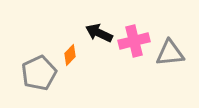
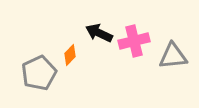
gray triangle: moved 3 px right, 3 px down
